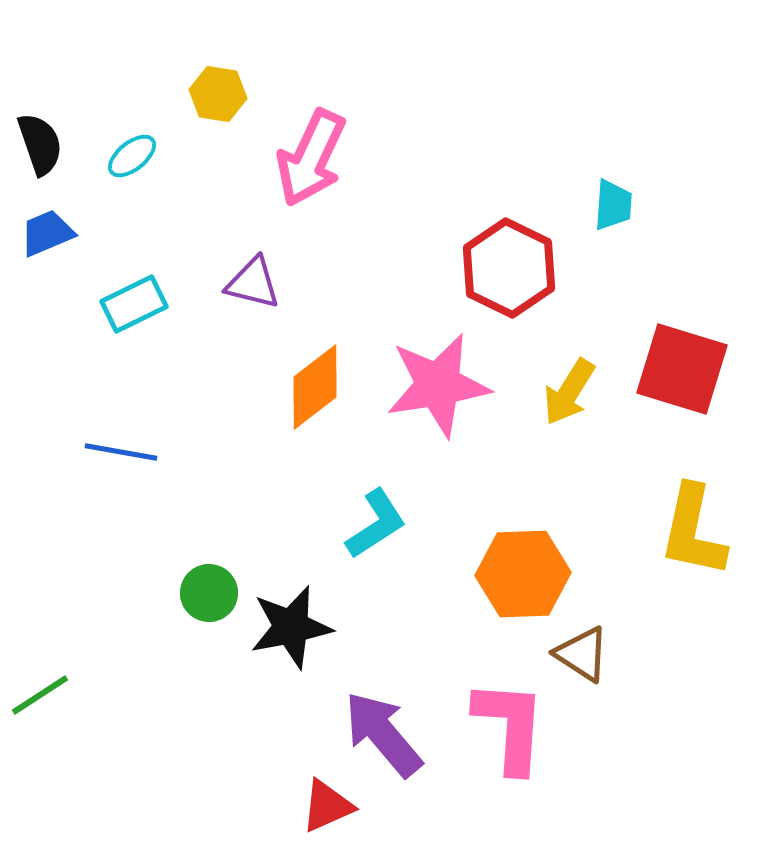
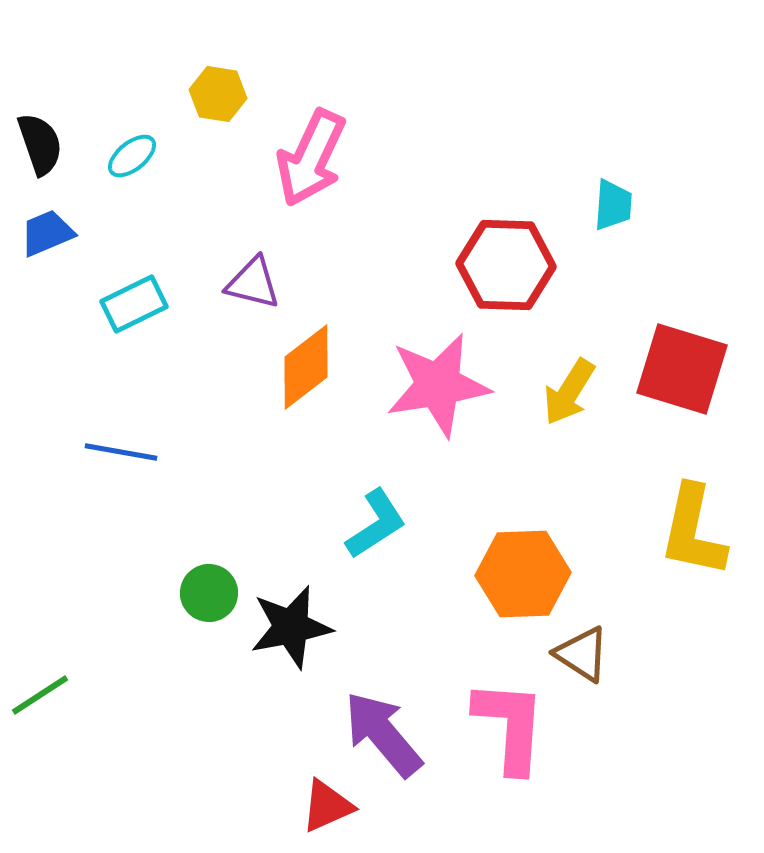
red hexagon: moved 3 px left, 3 px up; rotated 24 degrees counterclockwise
orange diamond: moved 9 px left, 20 px up
